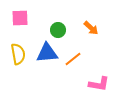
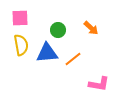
yellow semicircle: moved 3 px right, 9 px up
